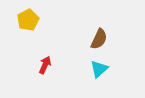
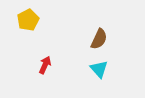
cyan triangle: rotated 30 degrees counterclockwise
